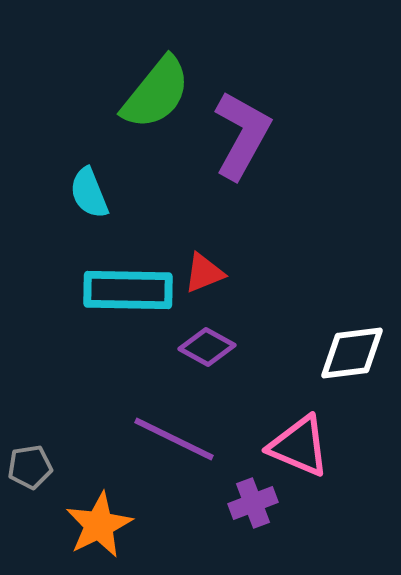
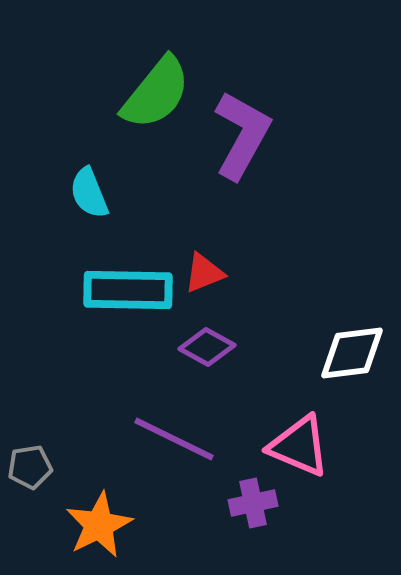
purple cross: rotated 9 degrees clockwise
